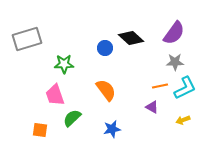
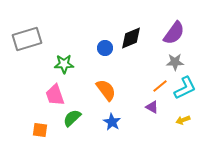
black diamond: rotated 65 degrees counterclockwise
orange line: rotated 28 degrees counterclockwise
blue star: moved 7 px up; rotated 30 degrees counterclockwise
